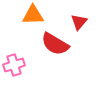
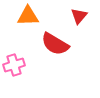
orange triangle: moved 5 px left, 1 px down
red triangle: moved 6 px up
